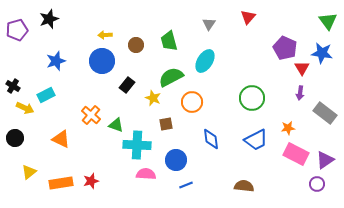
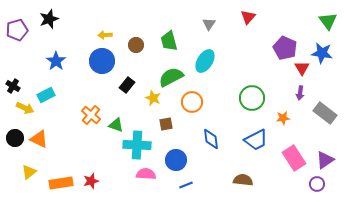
blue star at (56, 61): rotated 18 degrees counterclockwise
orange star at (288, 128): moved 5 px left, 10 px up
orange triangle at (61, 139): moved 22 px left
pink rectangle at (296, 154): moved 2 px left, 4 px down; rotated 30 degrees clockwise
brown semicircle at (244, 186): moved 1 px left, 6 px up
